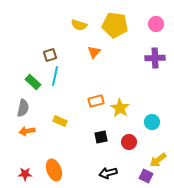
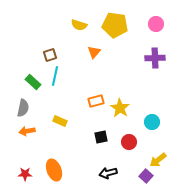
purple square: rotated 16 degrees clockwise
